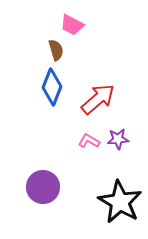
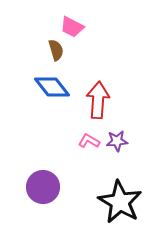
pink trapezoid: moved 2 px down
blue diamond: rotated 60 degrees counterclockwise
red arrow: moved 1 px down; rotated 45 degrees counterclockwise
purple star: moved 1 px left, 2 px down
